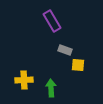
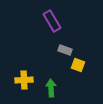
yellow square: rotated 16 degrees clockwise
